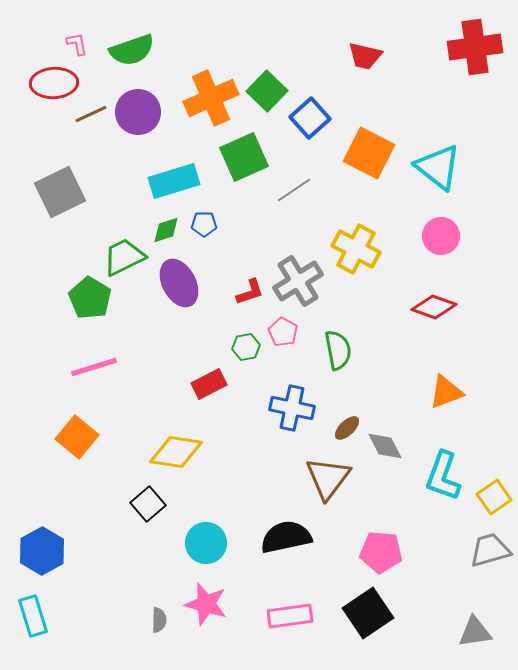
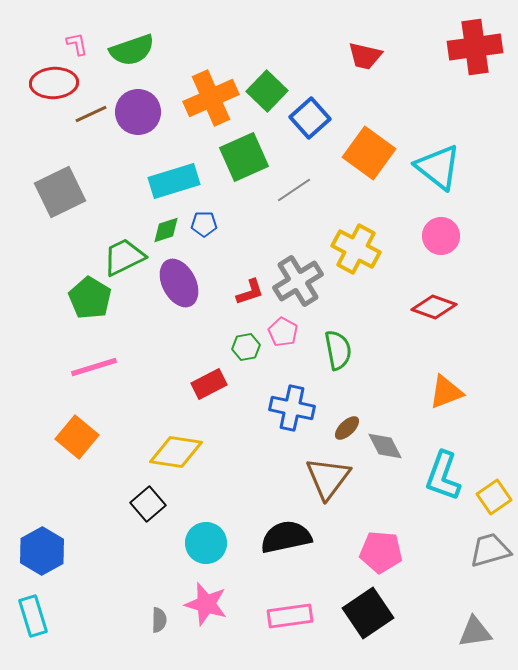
orange square at (369, 153): rotated 9 degrees clockwise
